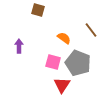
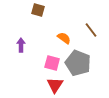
purple arrow: moved 2 px right, 1 px up
pink square: moved 1 px left, 1 px down
red triangle: moved 7 px left
